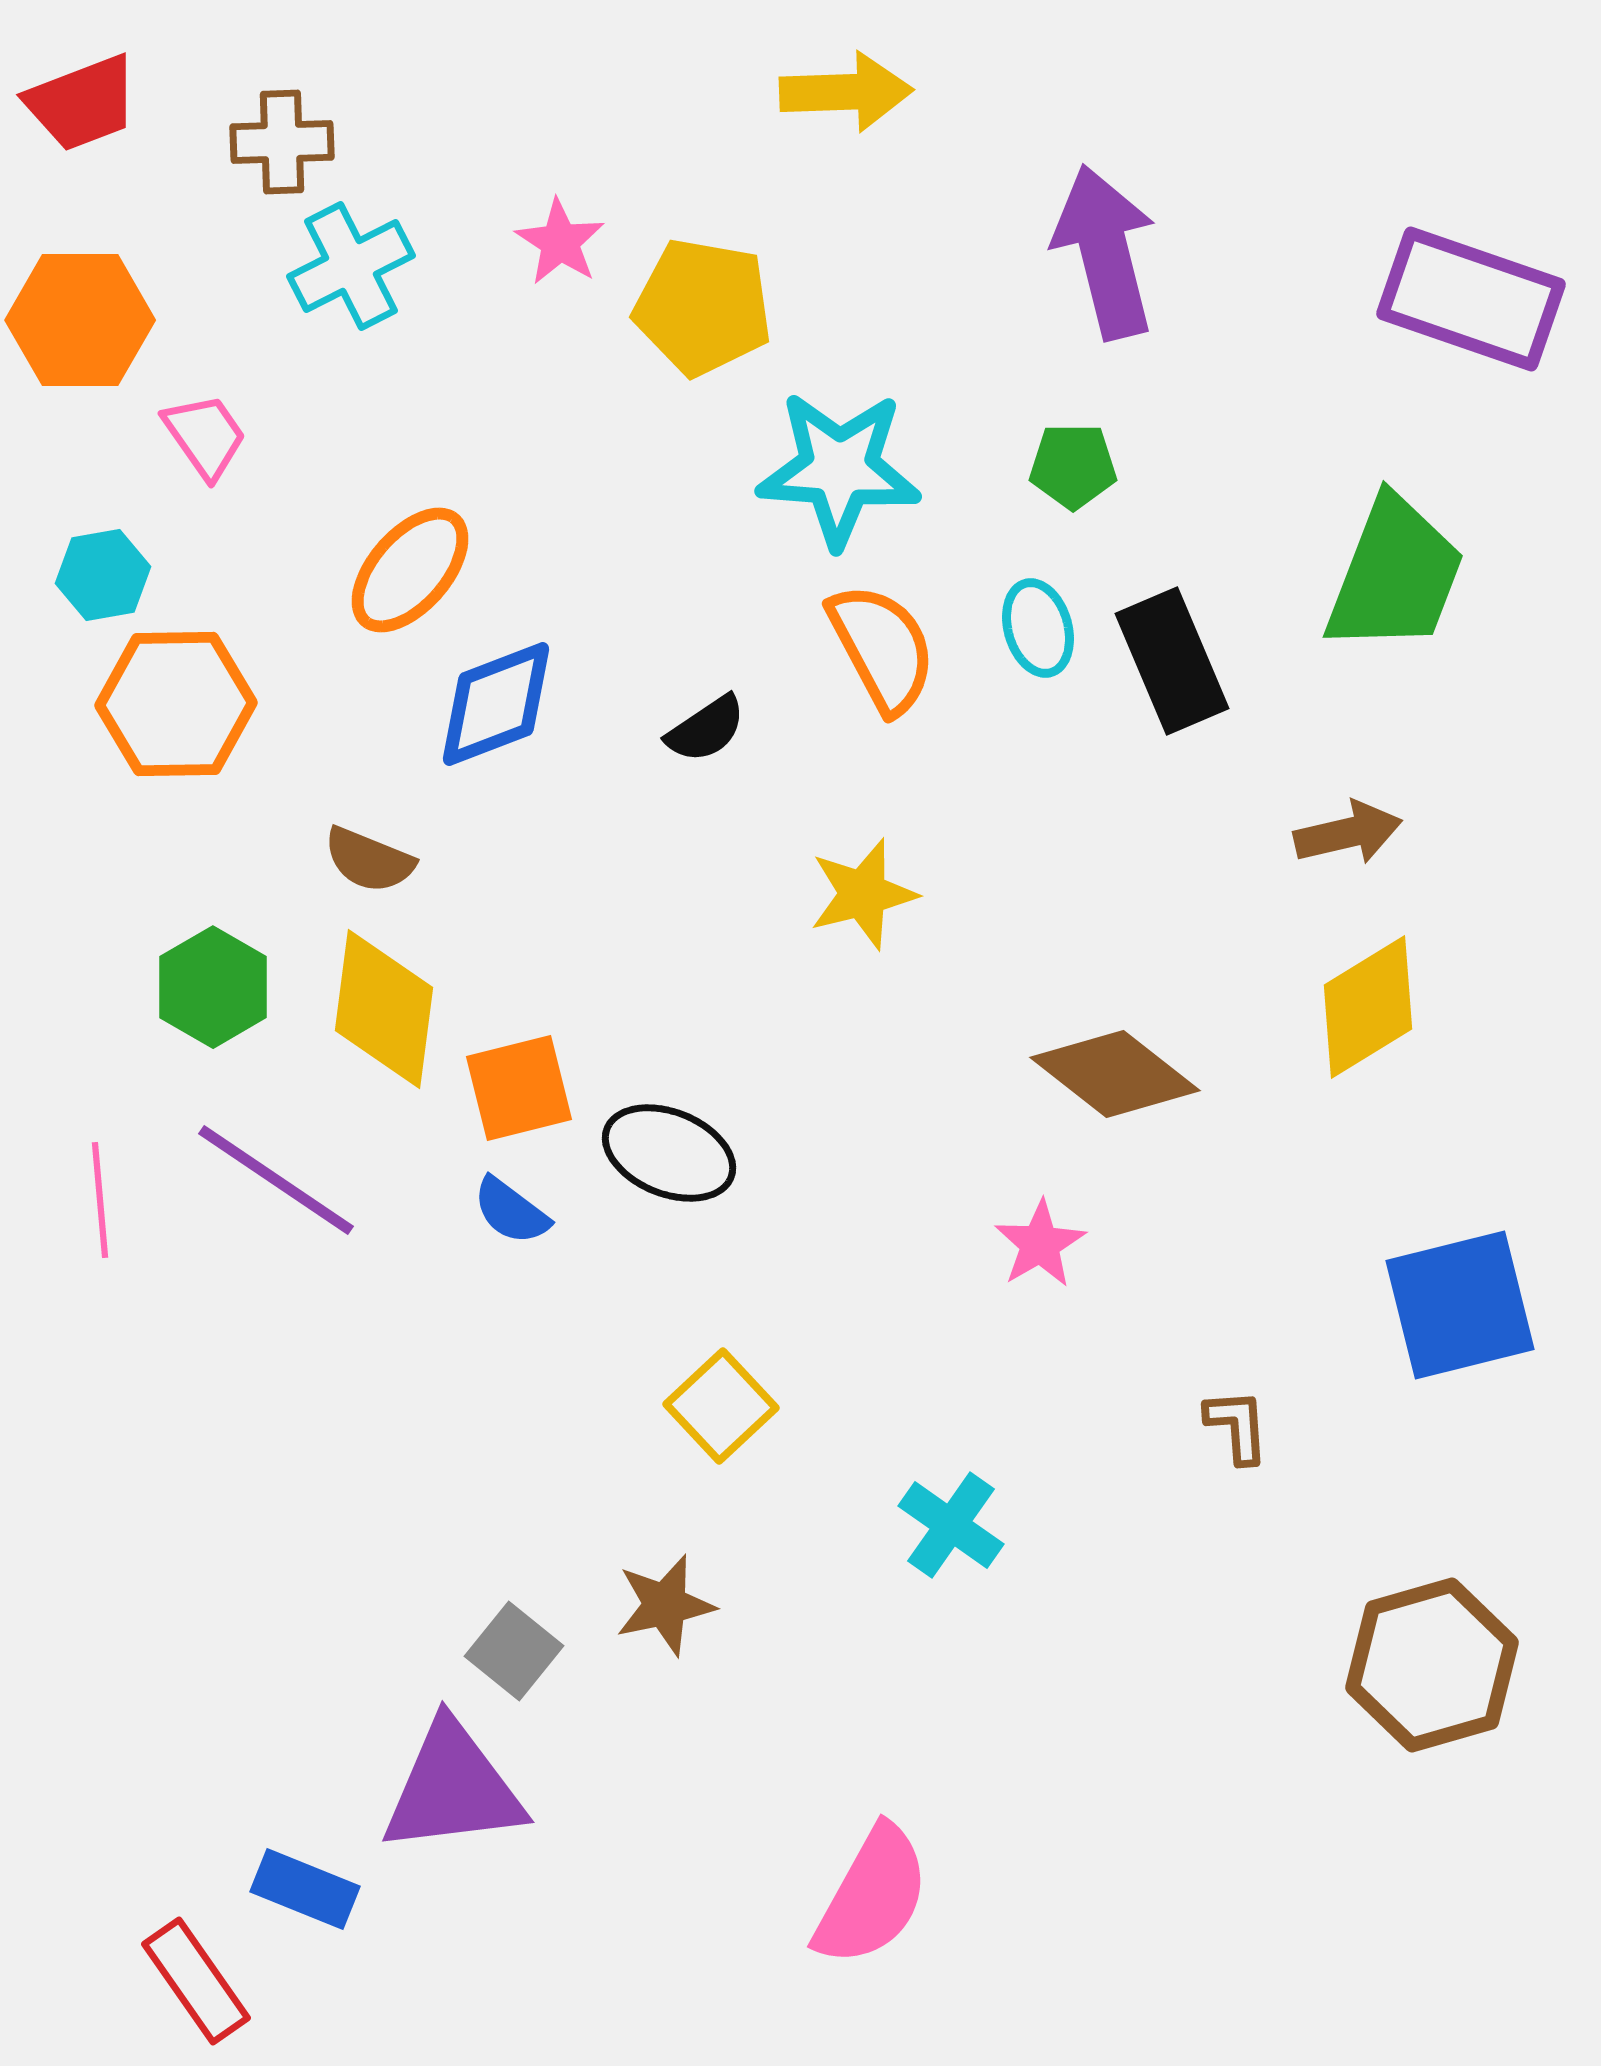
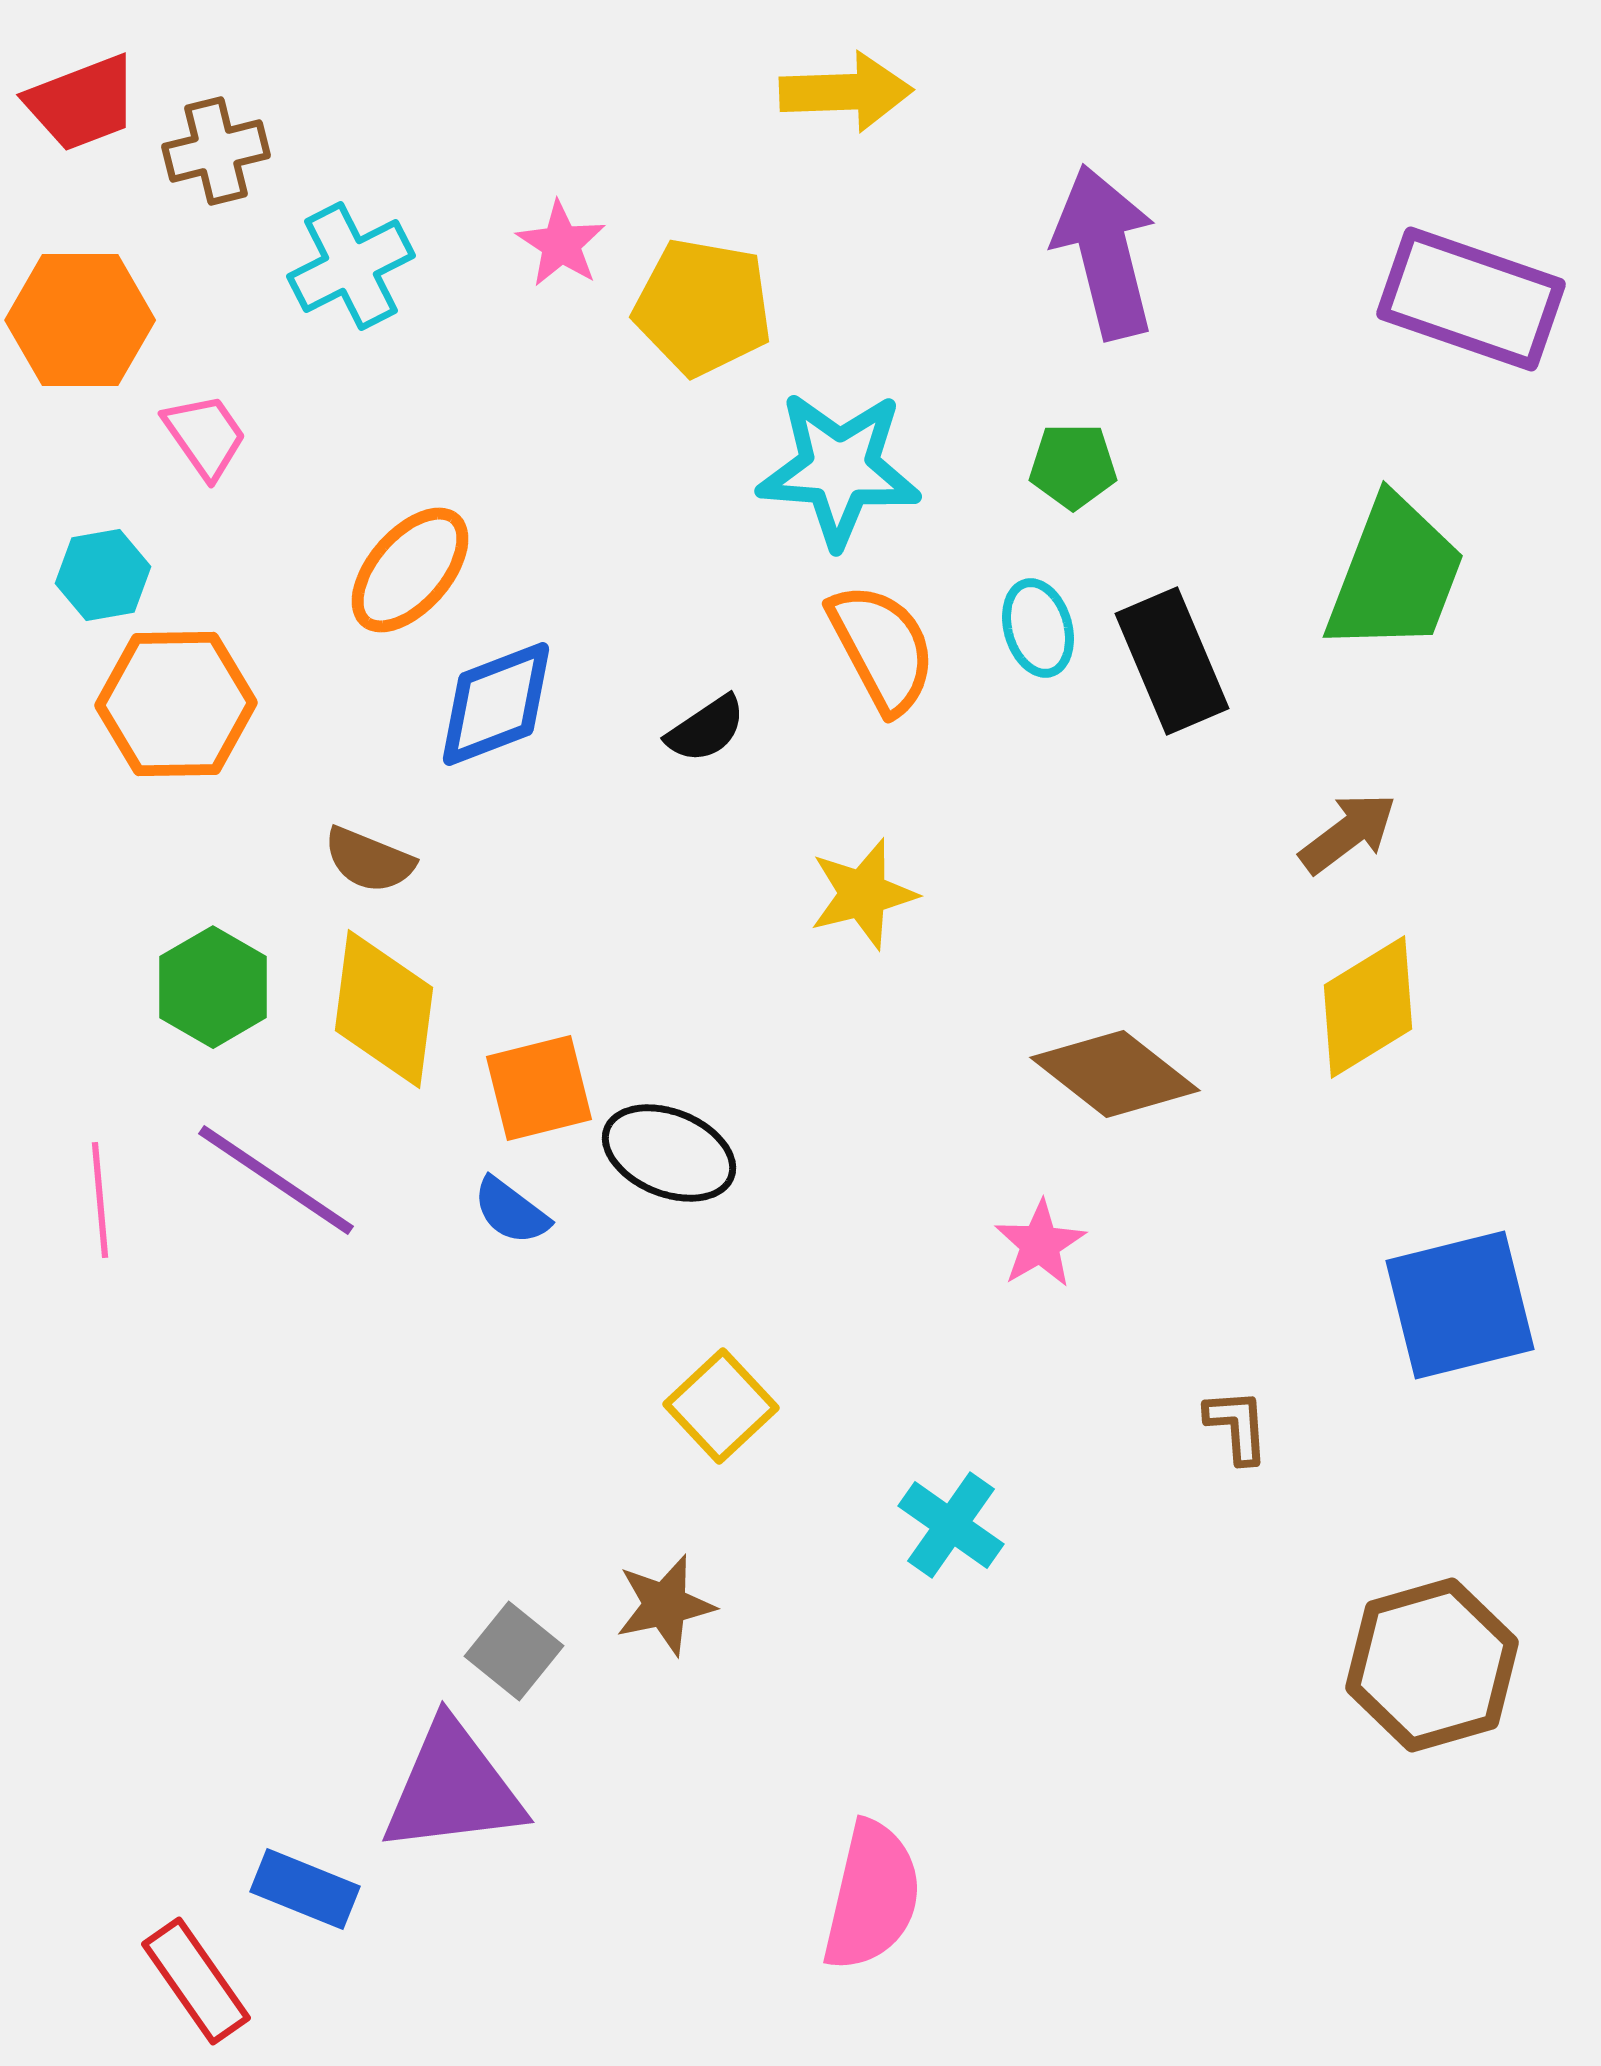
brown cross at (282, 142): moved 66 px left, 9 px down; rotated 12 degrees counterclockwise
pink star at (560, 242): moved 1 px right, 2 px down
brown arrow at (1348, 833): rotated 24 degrees counterclockwise
orange square at (519, 1088): moved 20 px right
pink semicircle at (872, 1896): rotated 16 degrees counterclockwise
